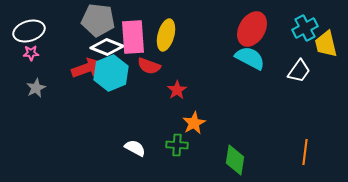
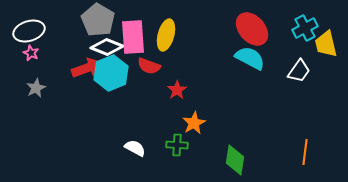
gray pentagon: rotated 24 degrees clockwise
red ellipse: rotated 72 degrees counterclockwise
pink star: rotated 28 degrees clockwise
